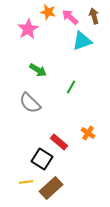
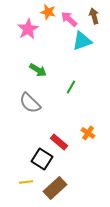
pink arrow: moved 1 px left, 2 px down
brown rectangle: moved 4 px right
